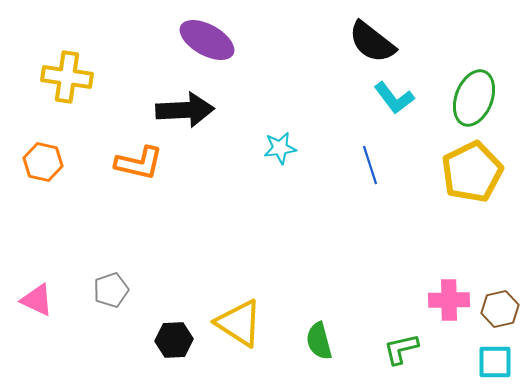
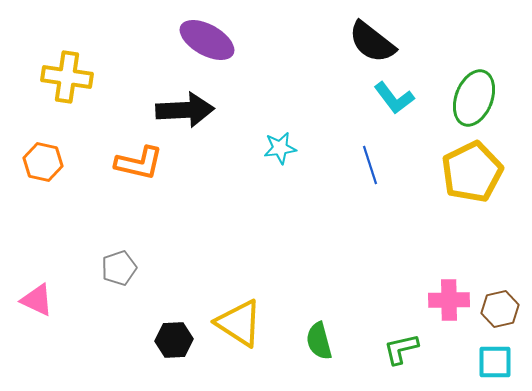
gray pentagon: moved 8 px right, 22 px up
